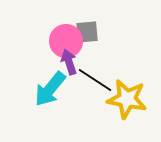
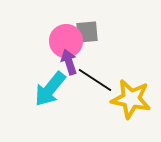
yellow star: moved 4 px right
